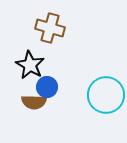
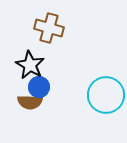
brown cross: moved 1 px left
blue circle: moved 8 px left
brown semicircle: moved 4 px left
